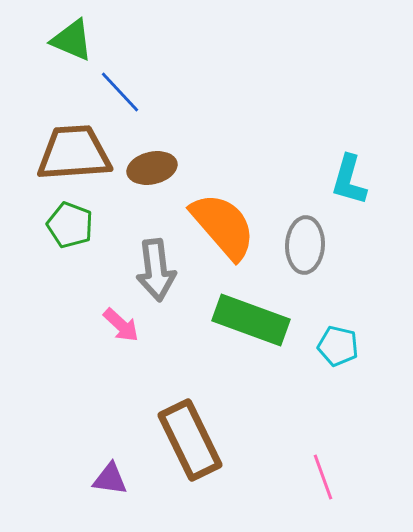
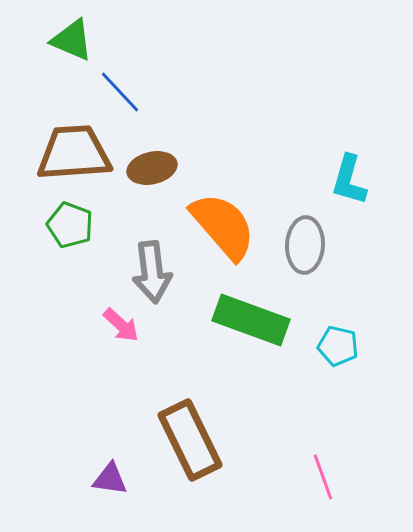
gray arrow: moved 4 px left, 2 px down
